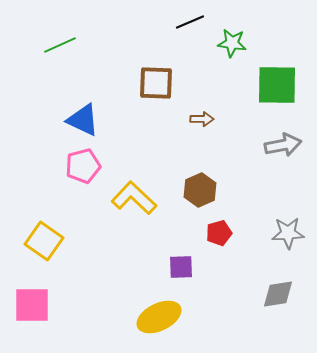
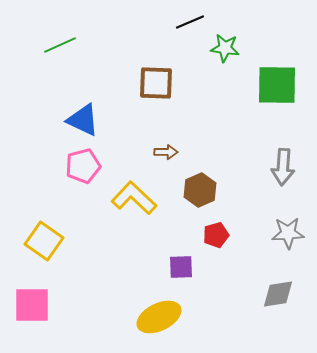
green star: moved 7 px left, 5 px down
brown arrow: moved 36 px left, 33 px down
gray arrow: moved 22 px down; rotated 105 degrees clockwise
red pentagon: moved 3 px left, 2 px down
